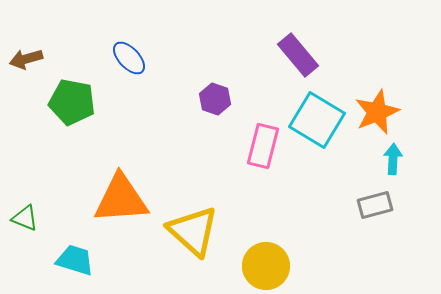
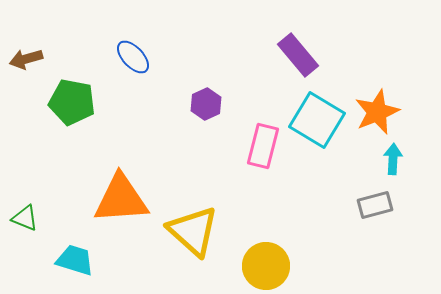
blue ellipse: moved 4 px right, 1 px up
purple hexagon: moved 9 px left, 5 px down; rotated 16 degrees clockwise
